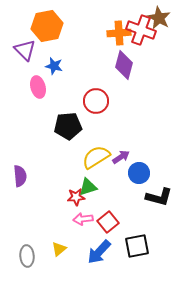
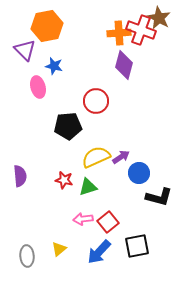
yellow semicircle: rotated 8 degrees clockwise
red star: moved 12 px left, 17 px up; rotated 18 degrees clockwise
